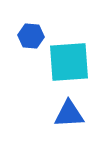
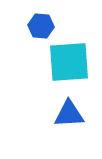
blue hexagon: moved 10 px right, 10 px up
